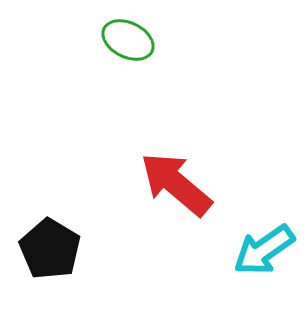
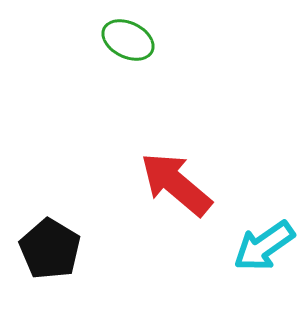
cyan arrow: moved 4 px up
